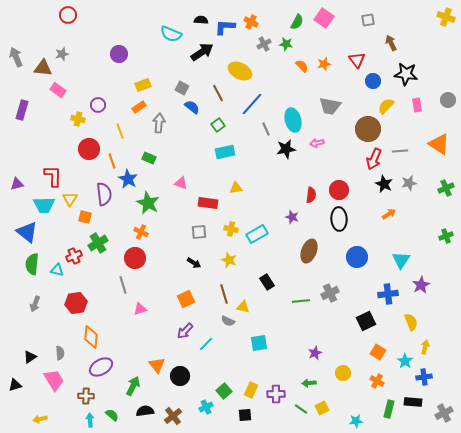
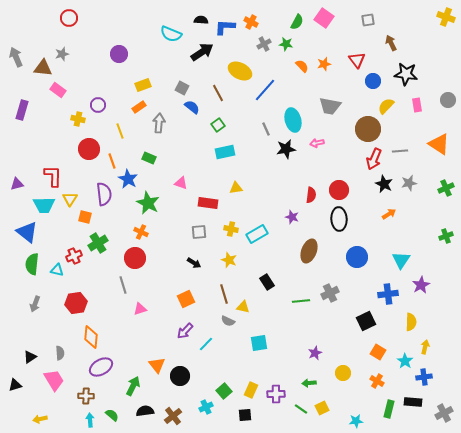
red circle at (68, 15): moved 1 px right, 3 px down
blue line at (252, 104): moved 13 px right, 14 px up
yellow semicircle at (411, 322): rotated 24 degrees clockwise
